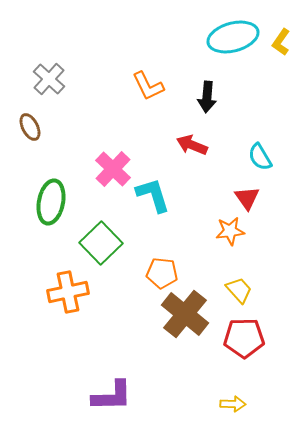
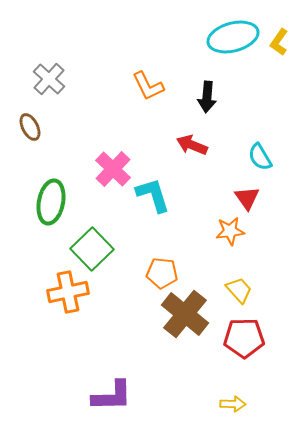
yellow L-shape: moved 2 px left
green square: moved 9 px left, 6 px down
